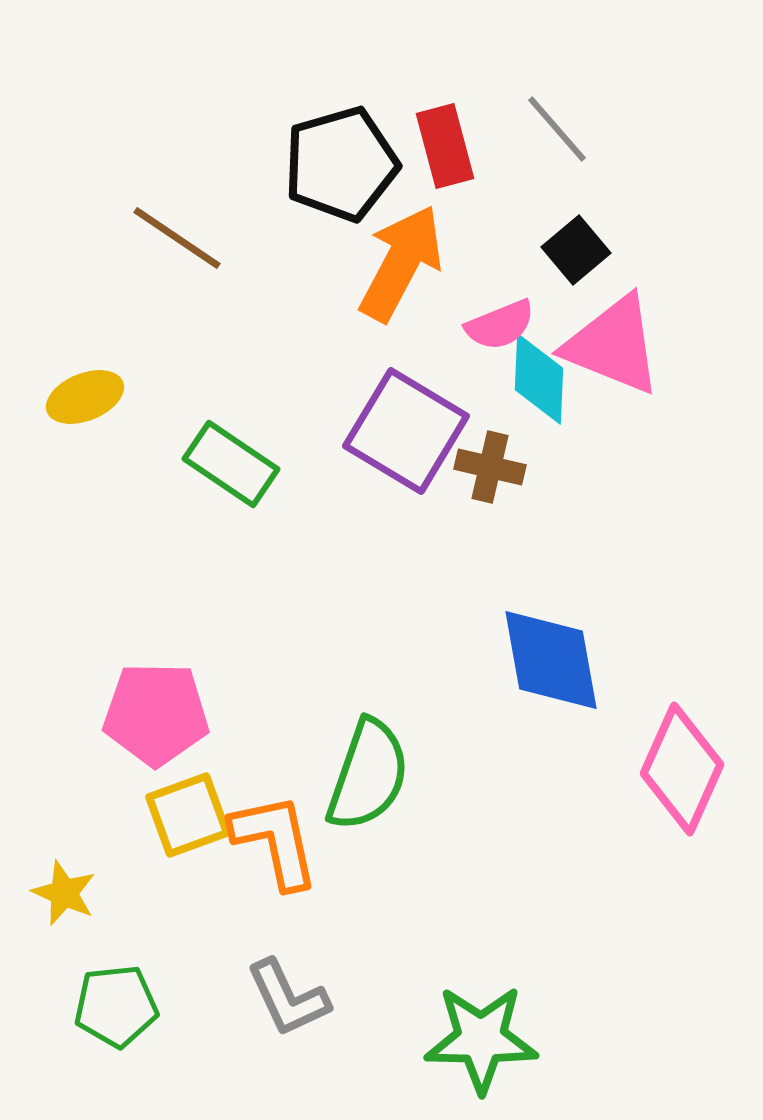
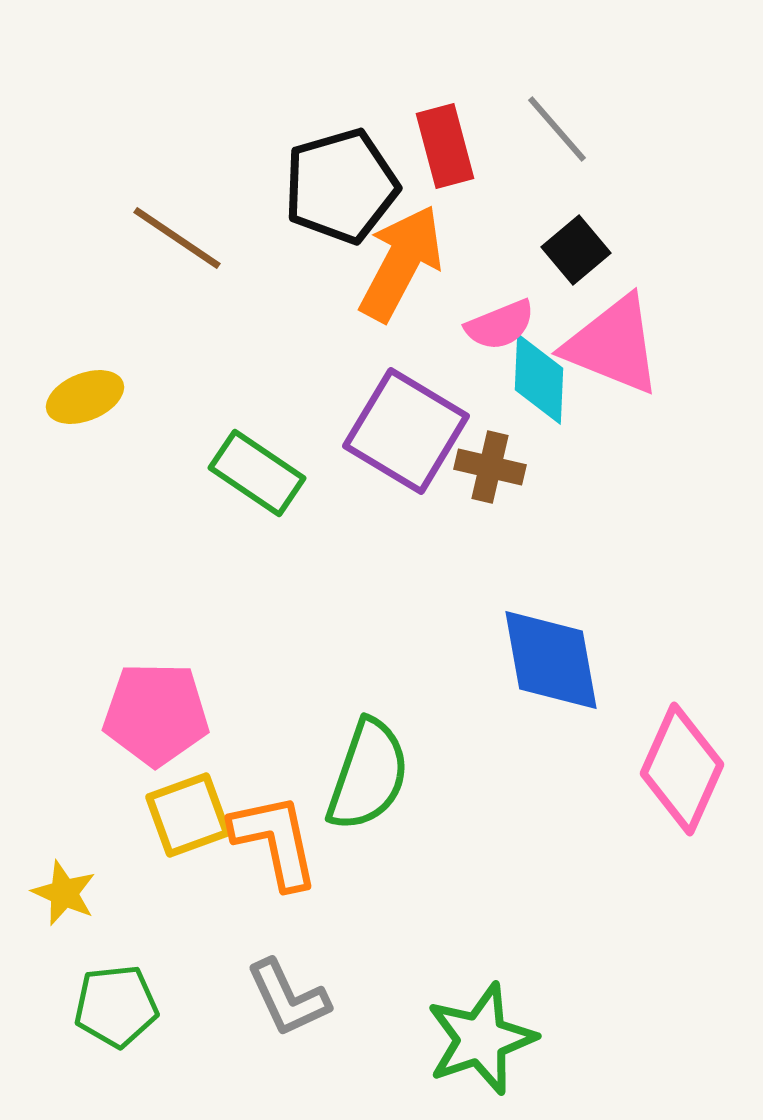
black pentagon: moved 22 px down
green rectangle: moved 26 px right, 9 px down
green star: rotated 20 degrees counterclockwise
